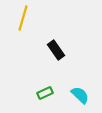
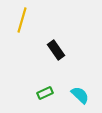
yellow line: moved 1 px left, 2 px down
